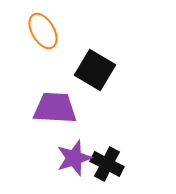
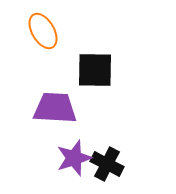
black square: rotated 30 degrees counterclockwise
